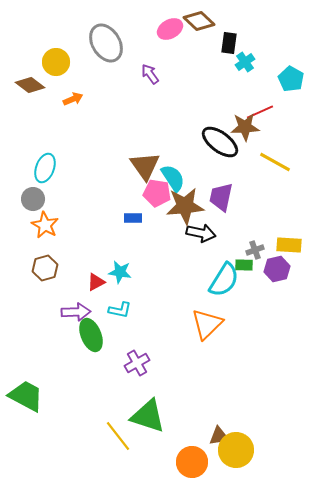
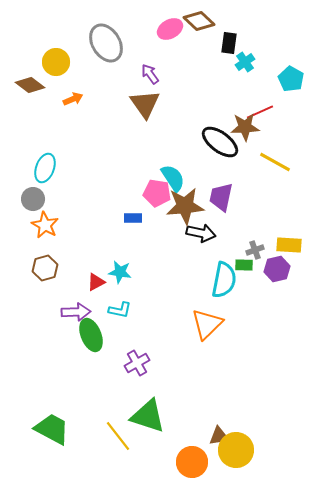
brown triangle at (145, 166): moved 62 px up
cyan semicircle at (224, 280): rotated 21 degrees counterclockwise
green trapezoid at (26, 396): moved 26 px right, 33 px down
